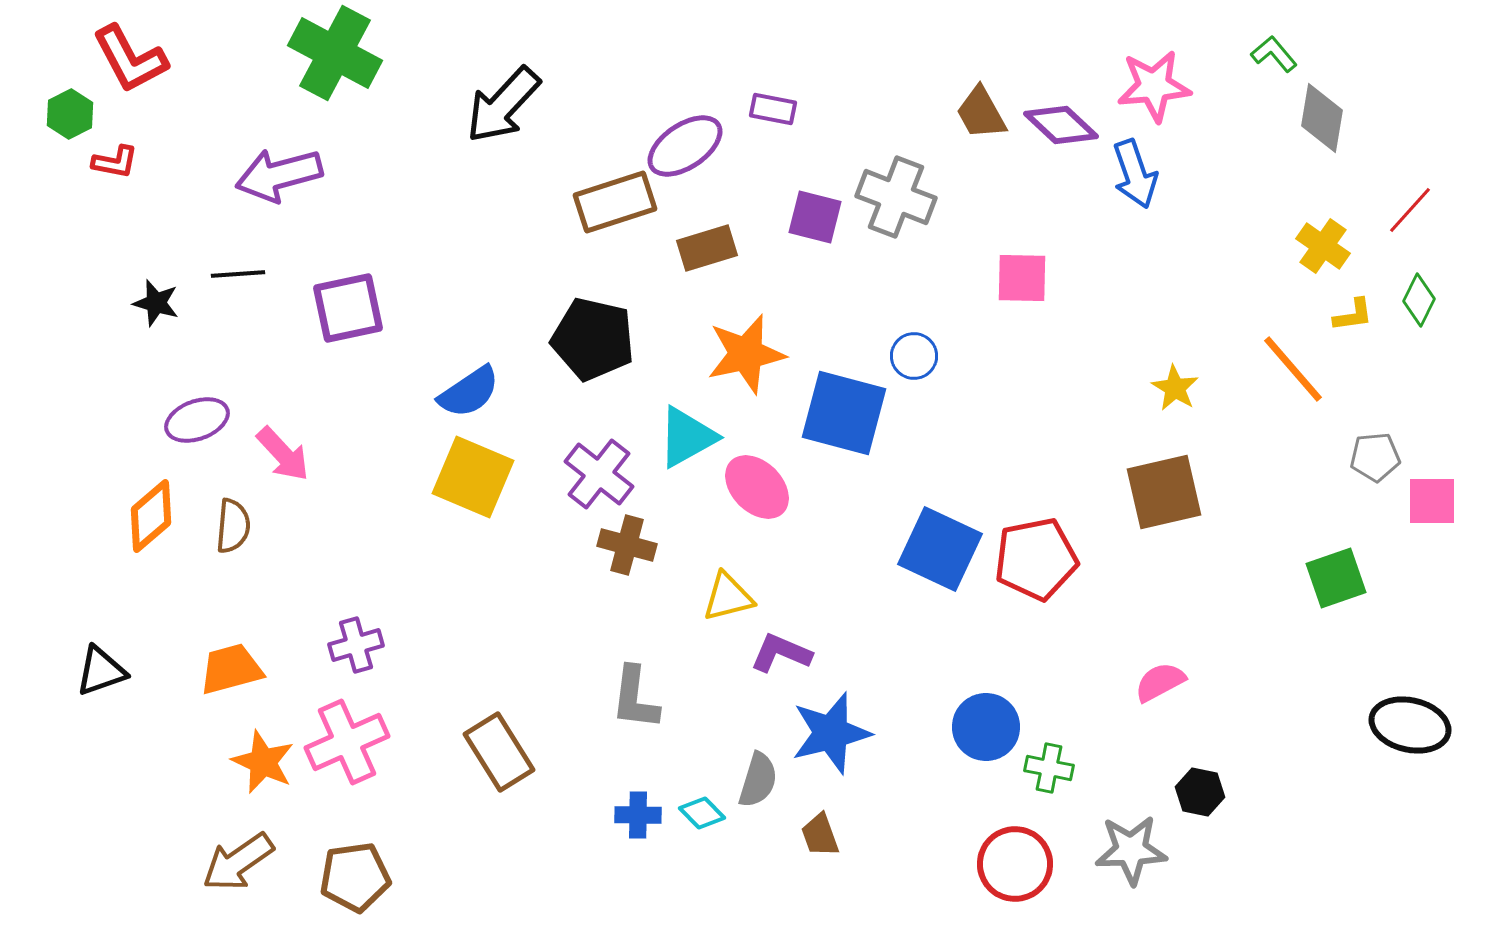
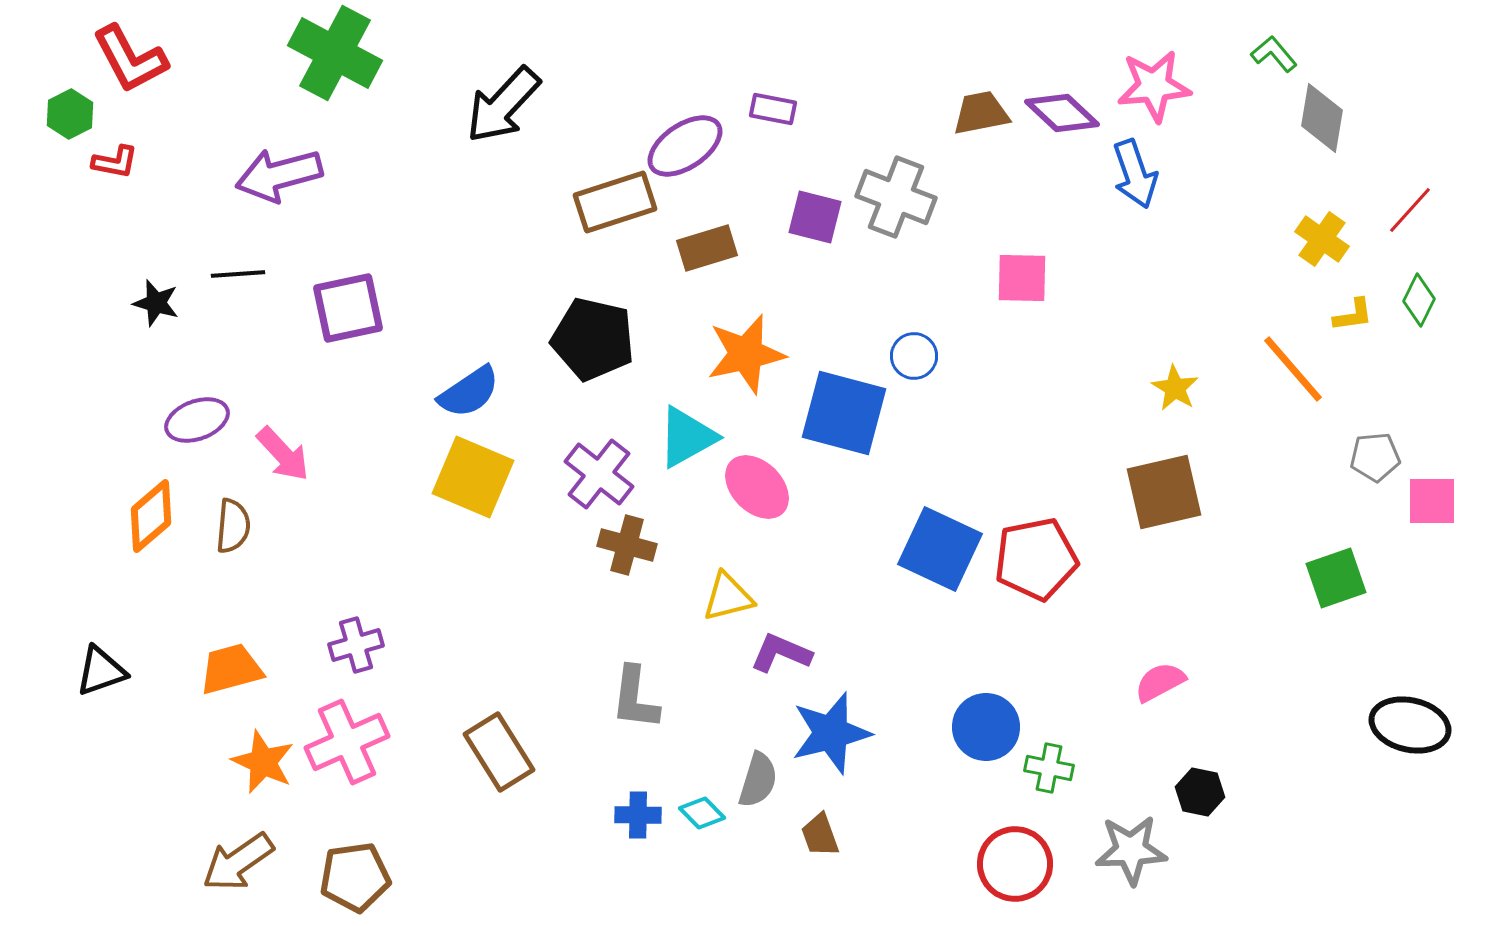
brown trapezoid at (981, 113): rotated 108 degrees clockwise
purple diamond at (1061, 125): moved 1 px right, 12 px up
yellow cross at (1323, 246): moved 1 px left, 7 px up
